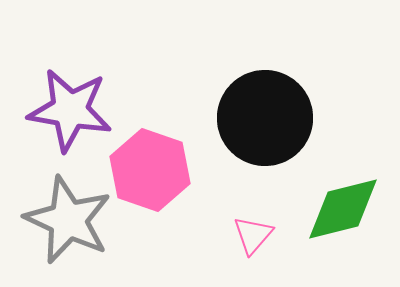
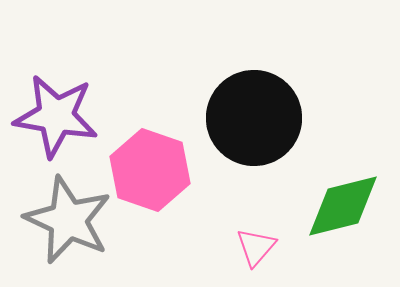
purple star: moved 14 px left, 6 px down
black circle: moved 11 px left
green diamond: moved 3 px up
pink triangle: moved 3 px right, 12 px down
